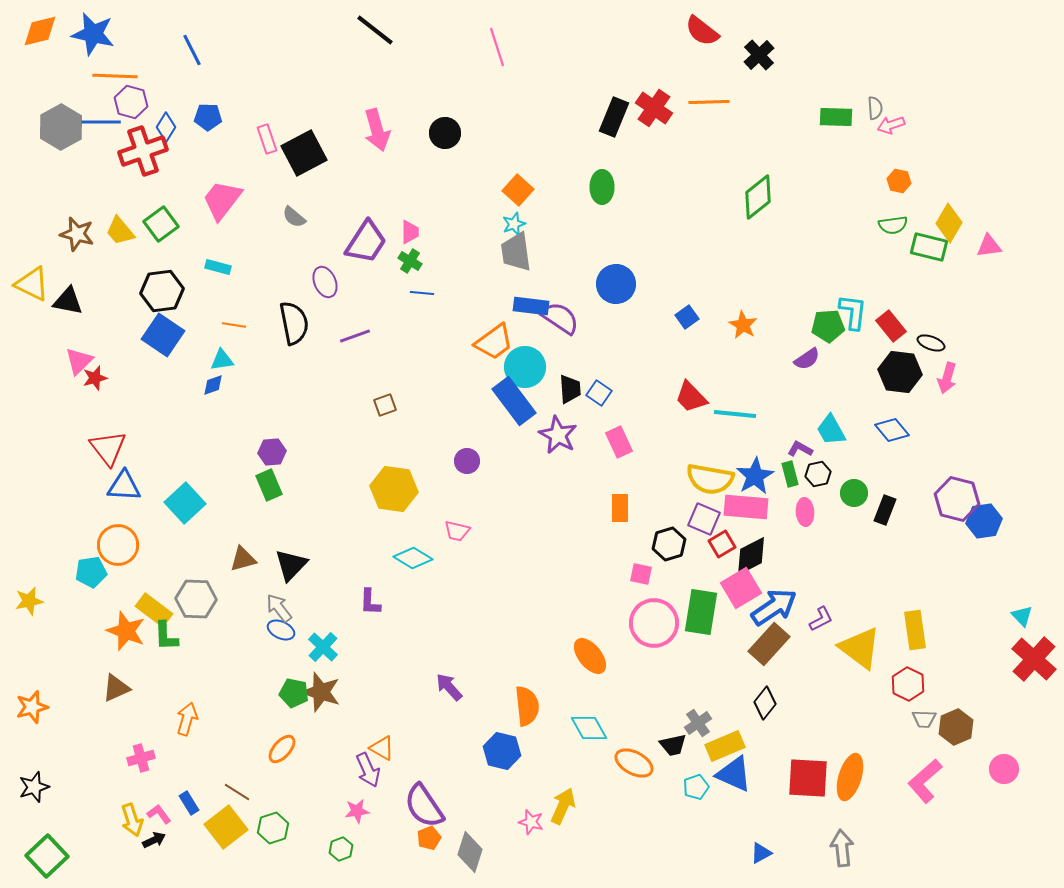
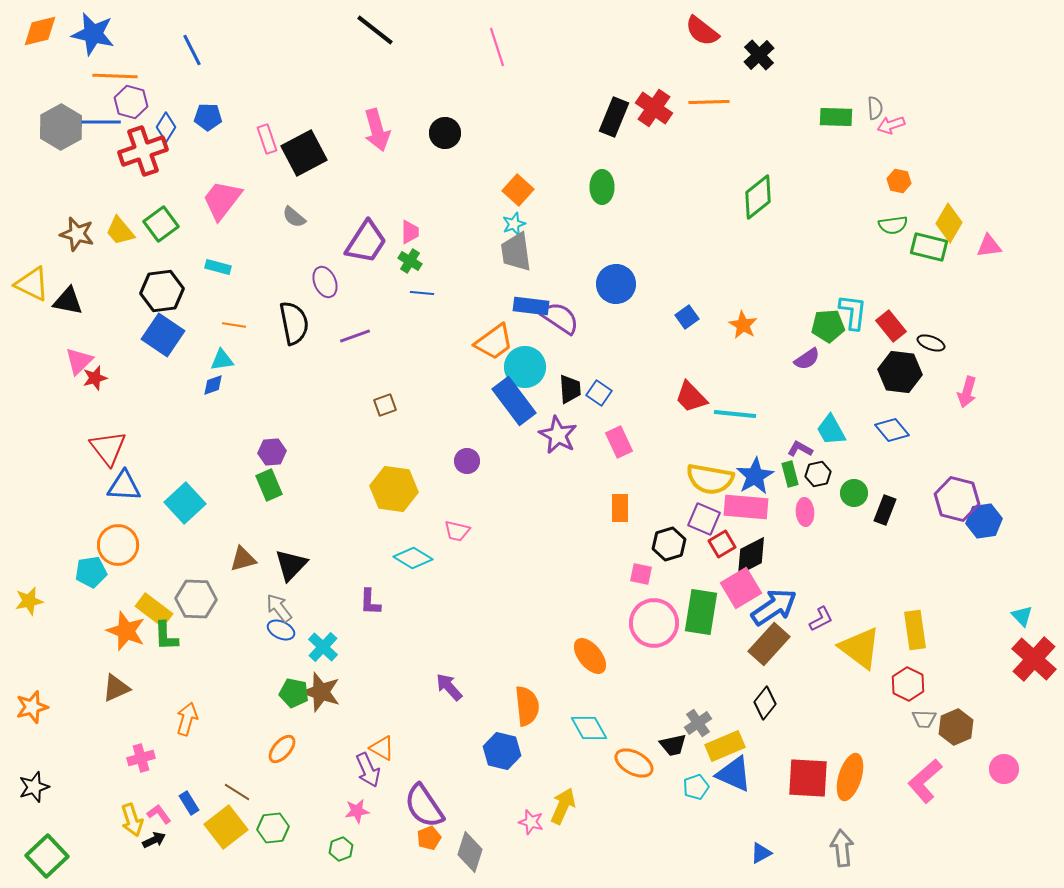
pink arrow at (947, 378): moved 20 px right, 14 px down
green hexagon at (273, 828): rotated 12 degrees clockwise
